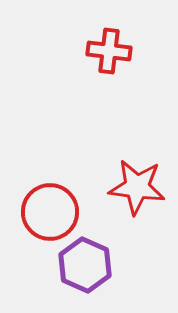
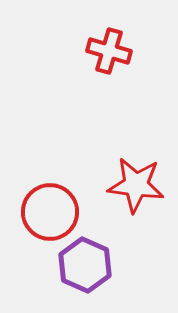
red cross: rotated 9 degrees clockwise
red star: moved 1 px left, 2 px up
